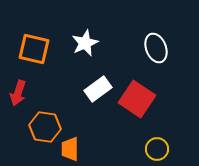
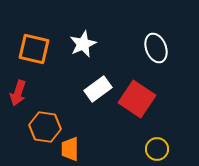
white star: moved 2 px left, 1 px down
